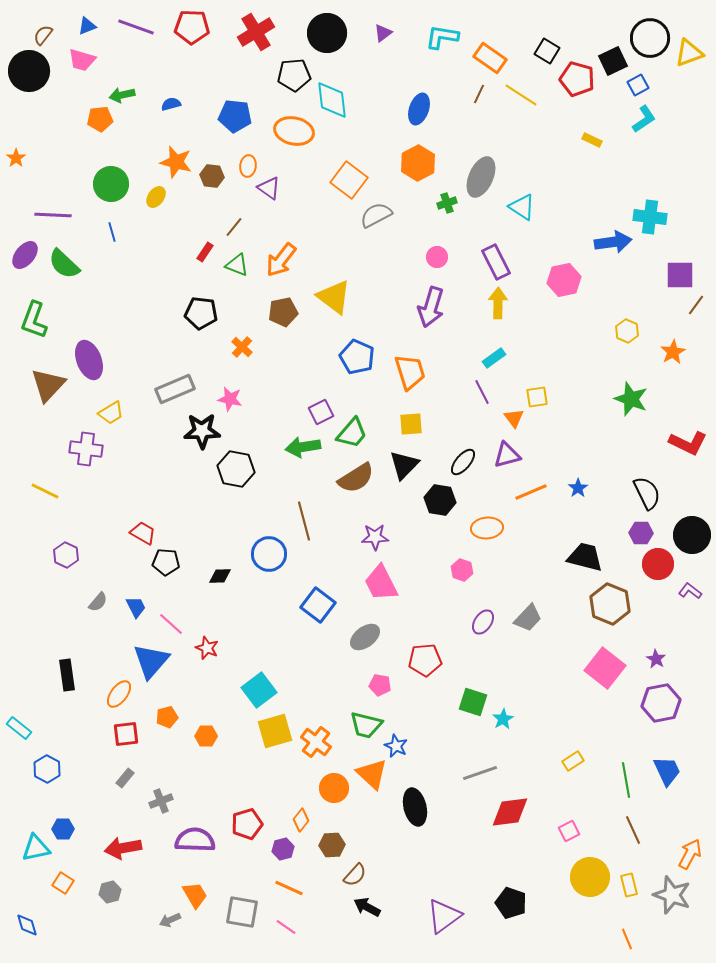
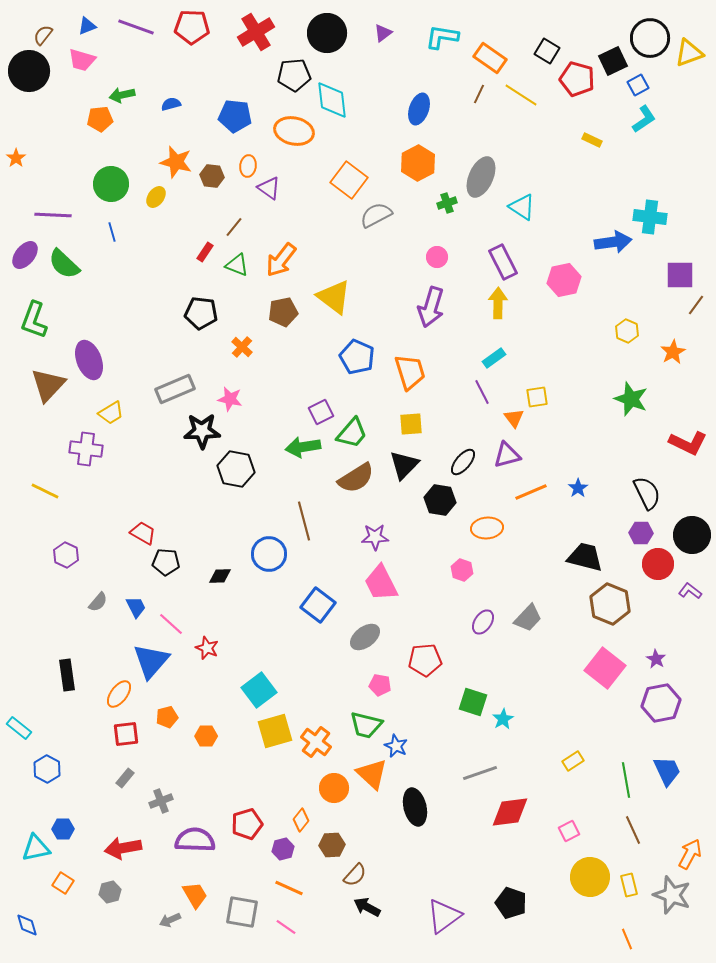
purple rectangle at (496, 262): moved 7 px right
